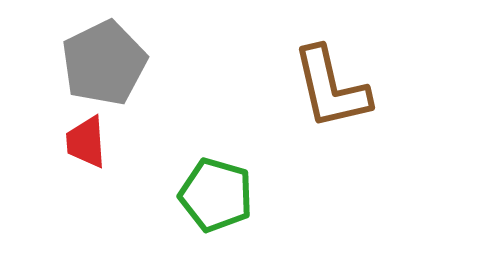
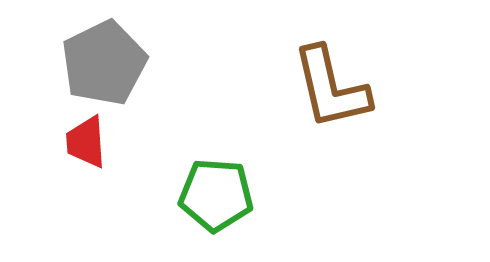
green pentagon: rotated 12 degrees counterclockwise
